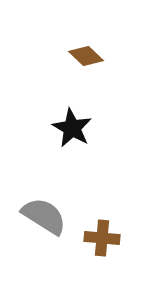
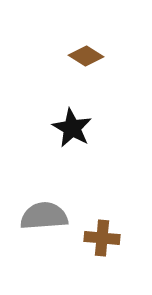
brown diamond: rotated 12 degrees counterclockwise
gray semicircle: rotated 36 degrees counterclockwise
